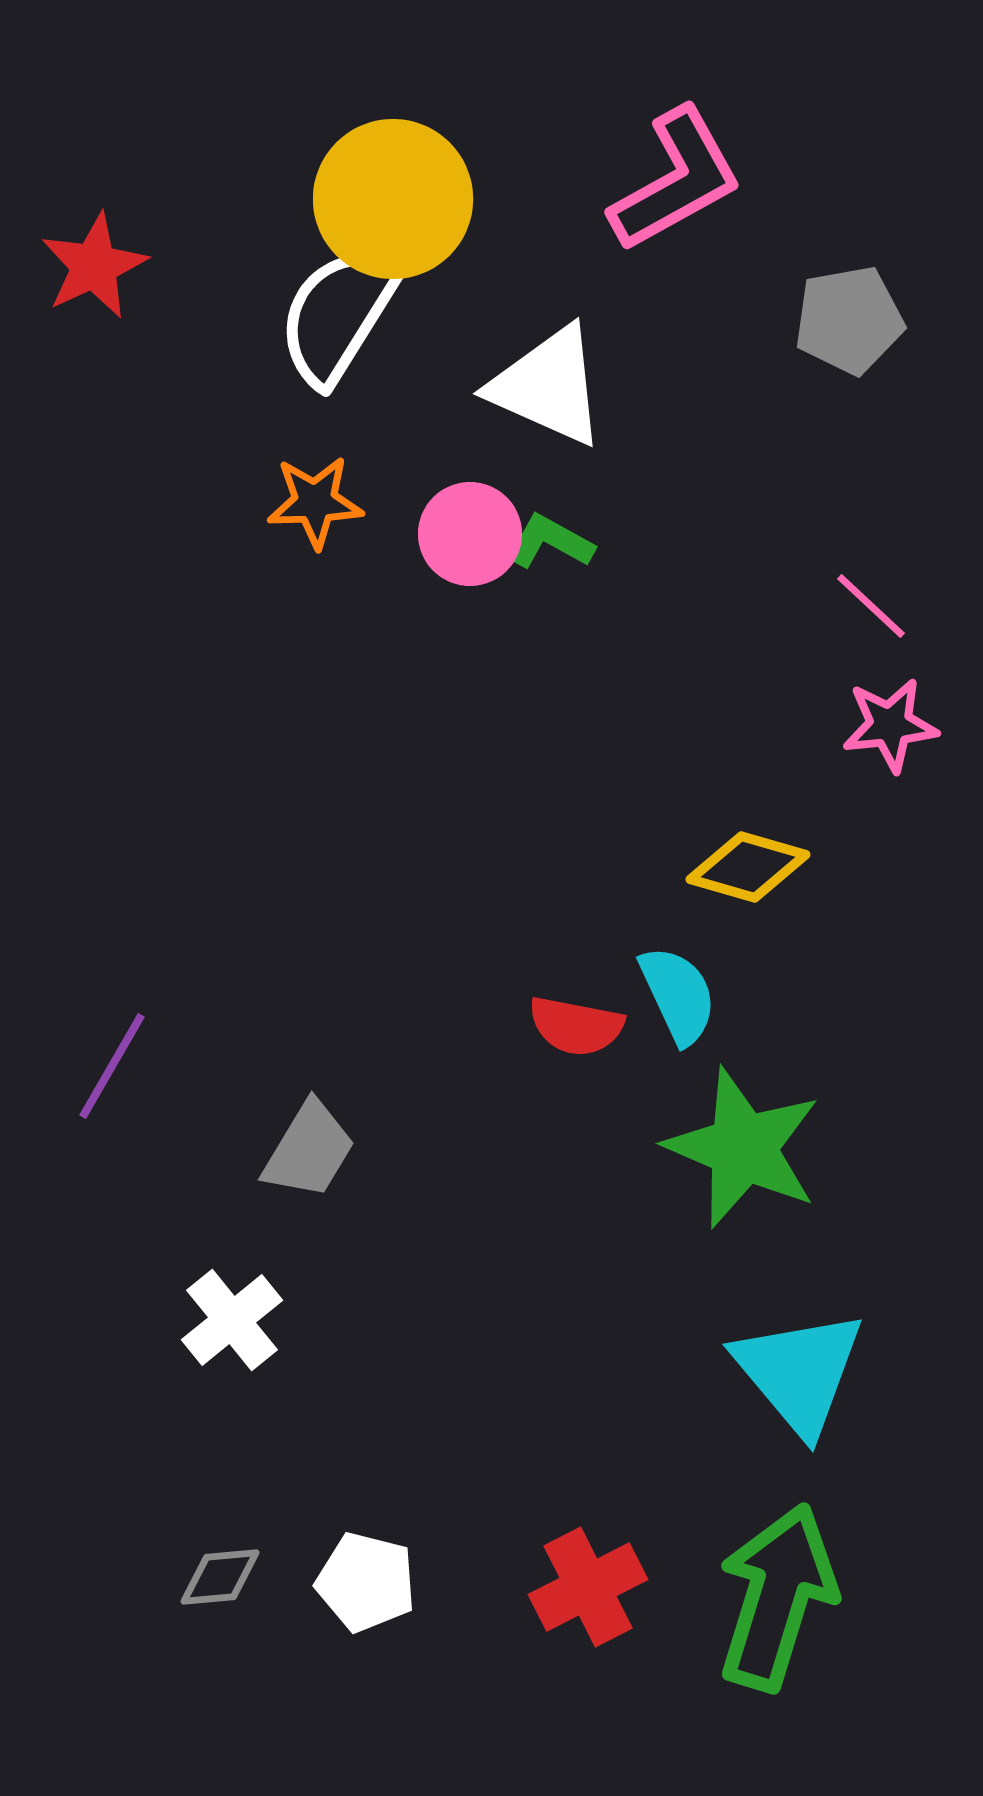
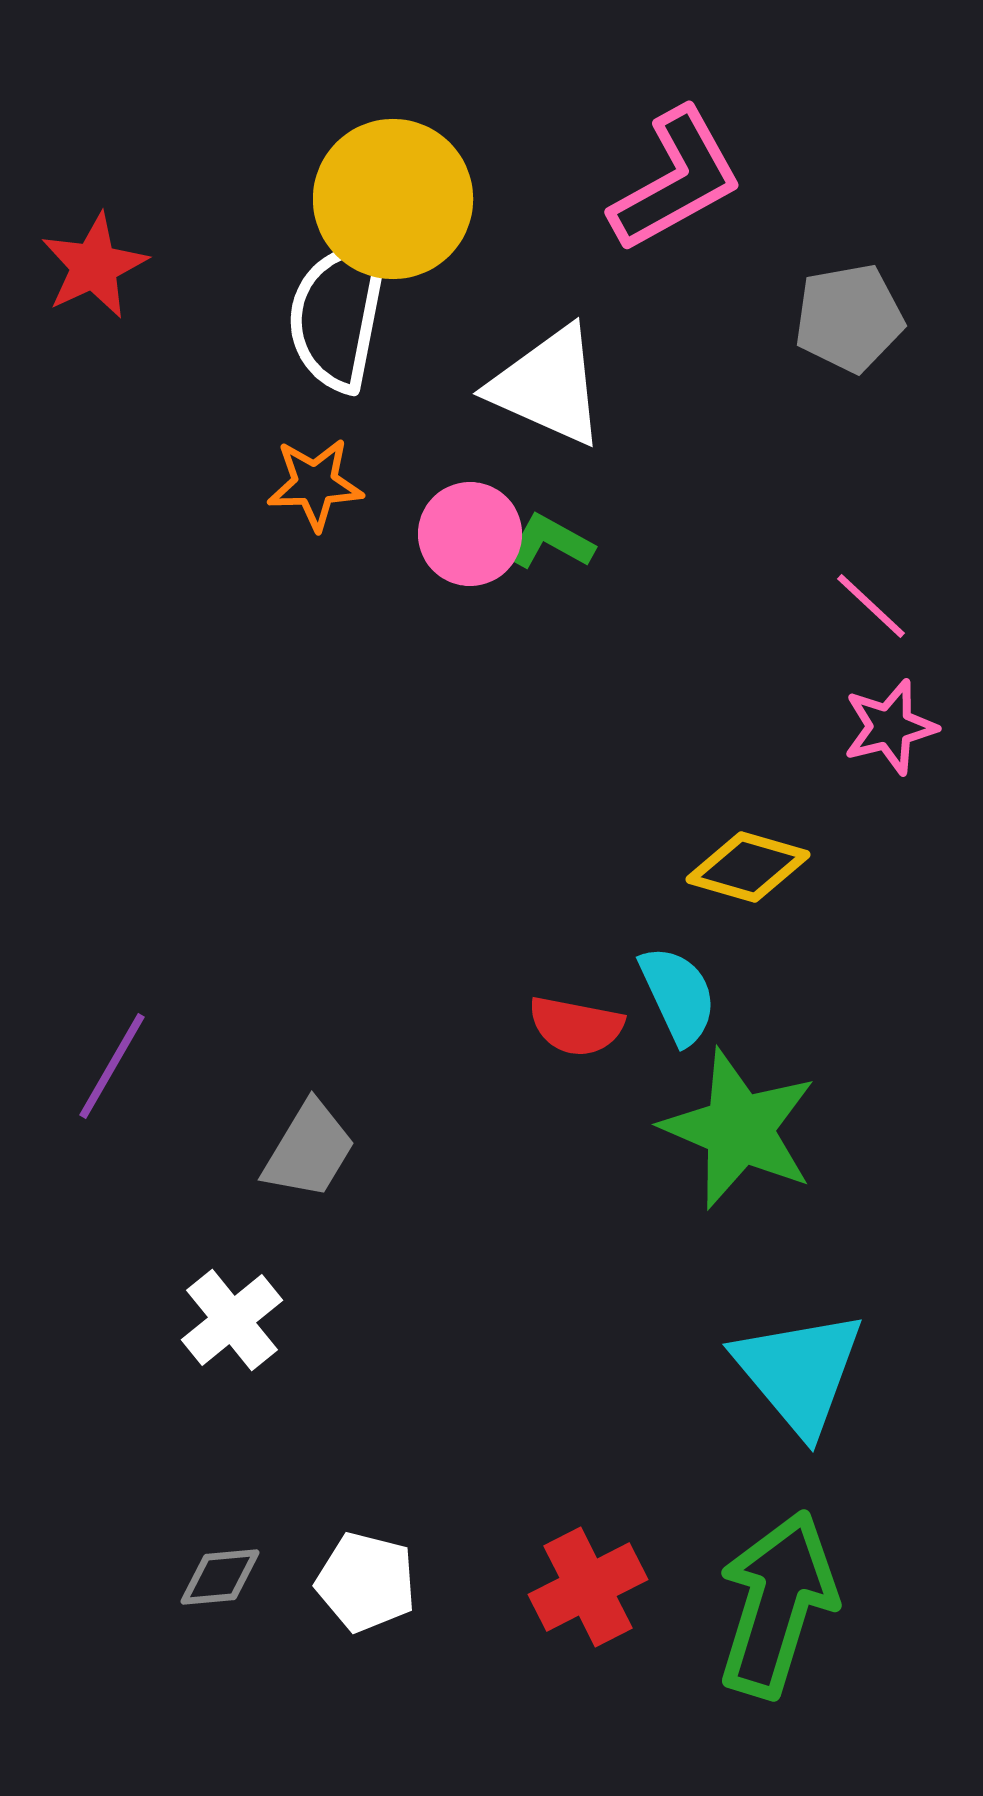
white semicircle: rotated 21 degrees counterclockwise
gray pentagon: moved 2 px up
orange star: moved 18 px up
pink star: moved 2 px down; rotated 8 degrees counterclockwise
green star: moved 4 px left, 19 px up
green arrow: moved 7 px down
